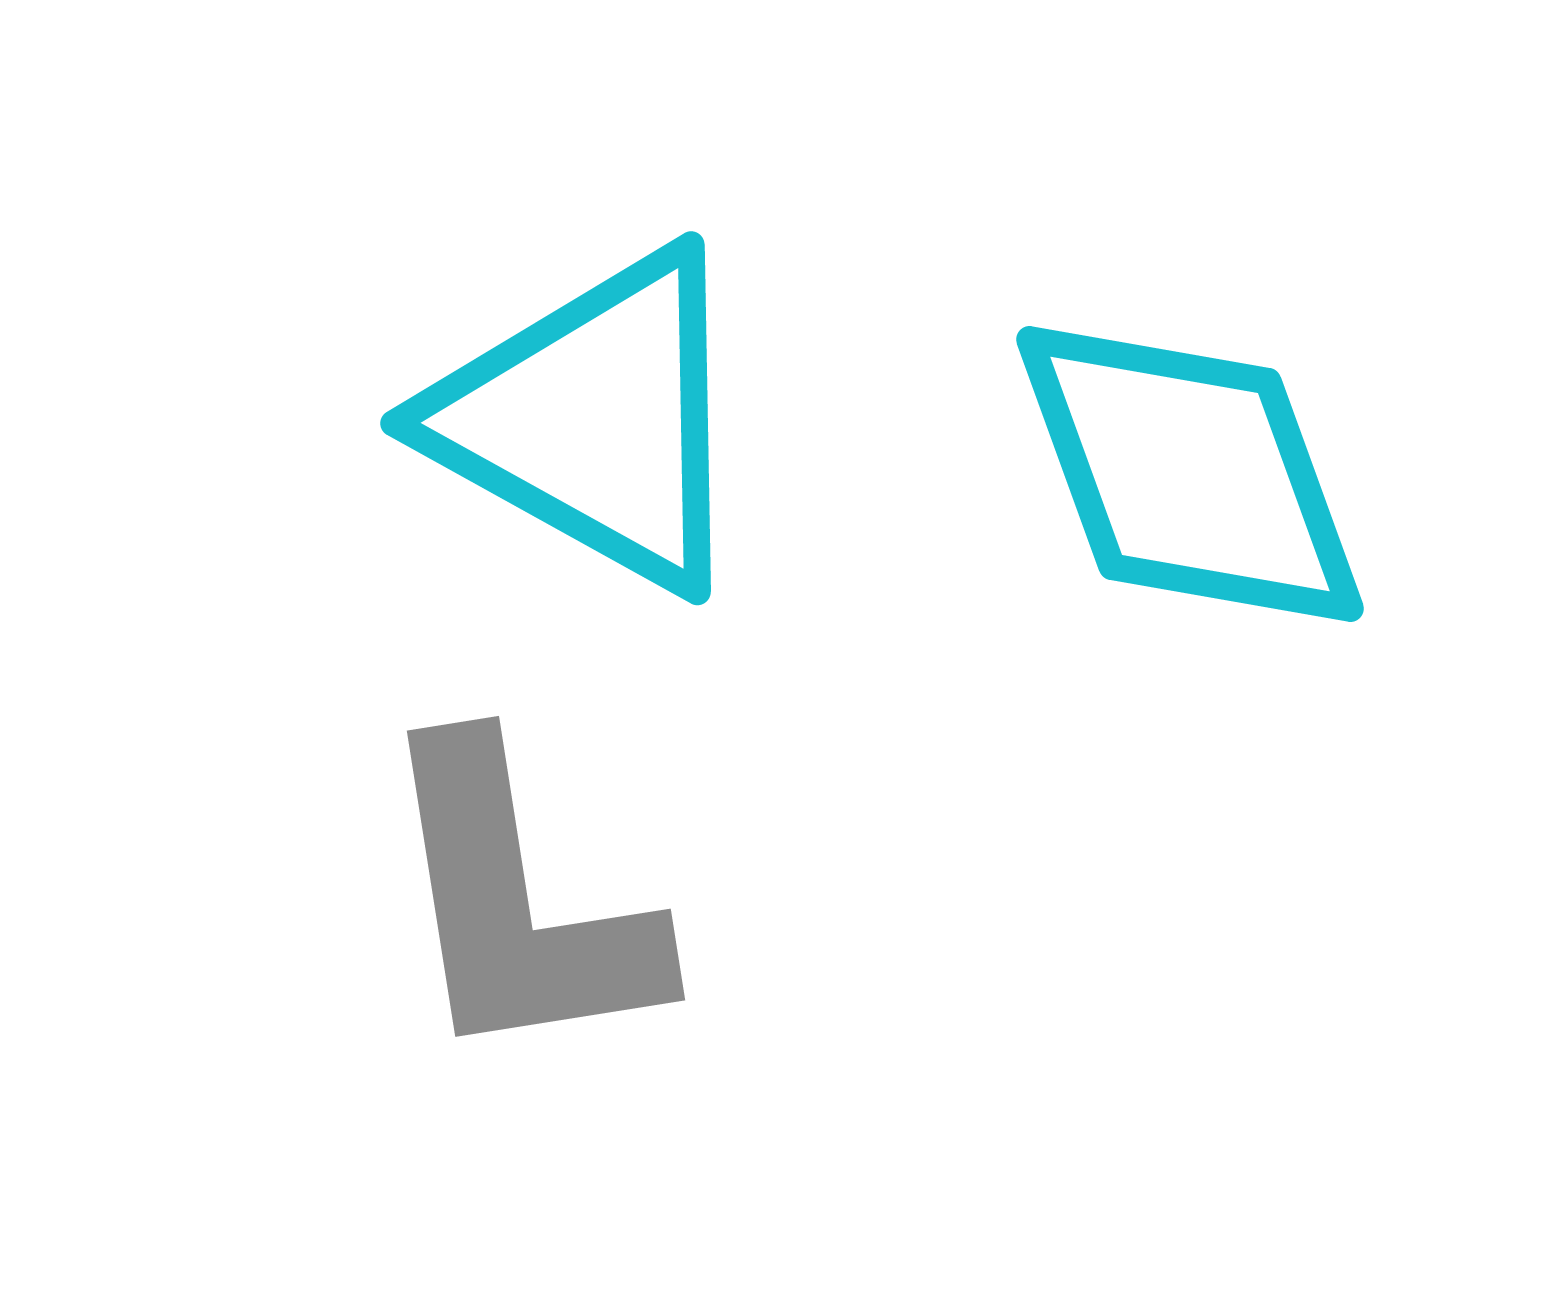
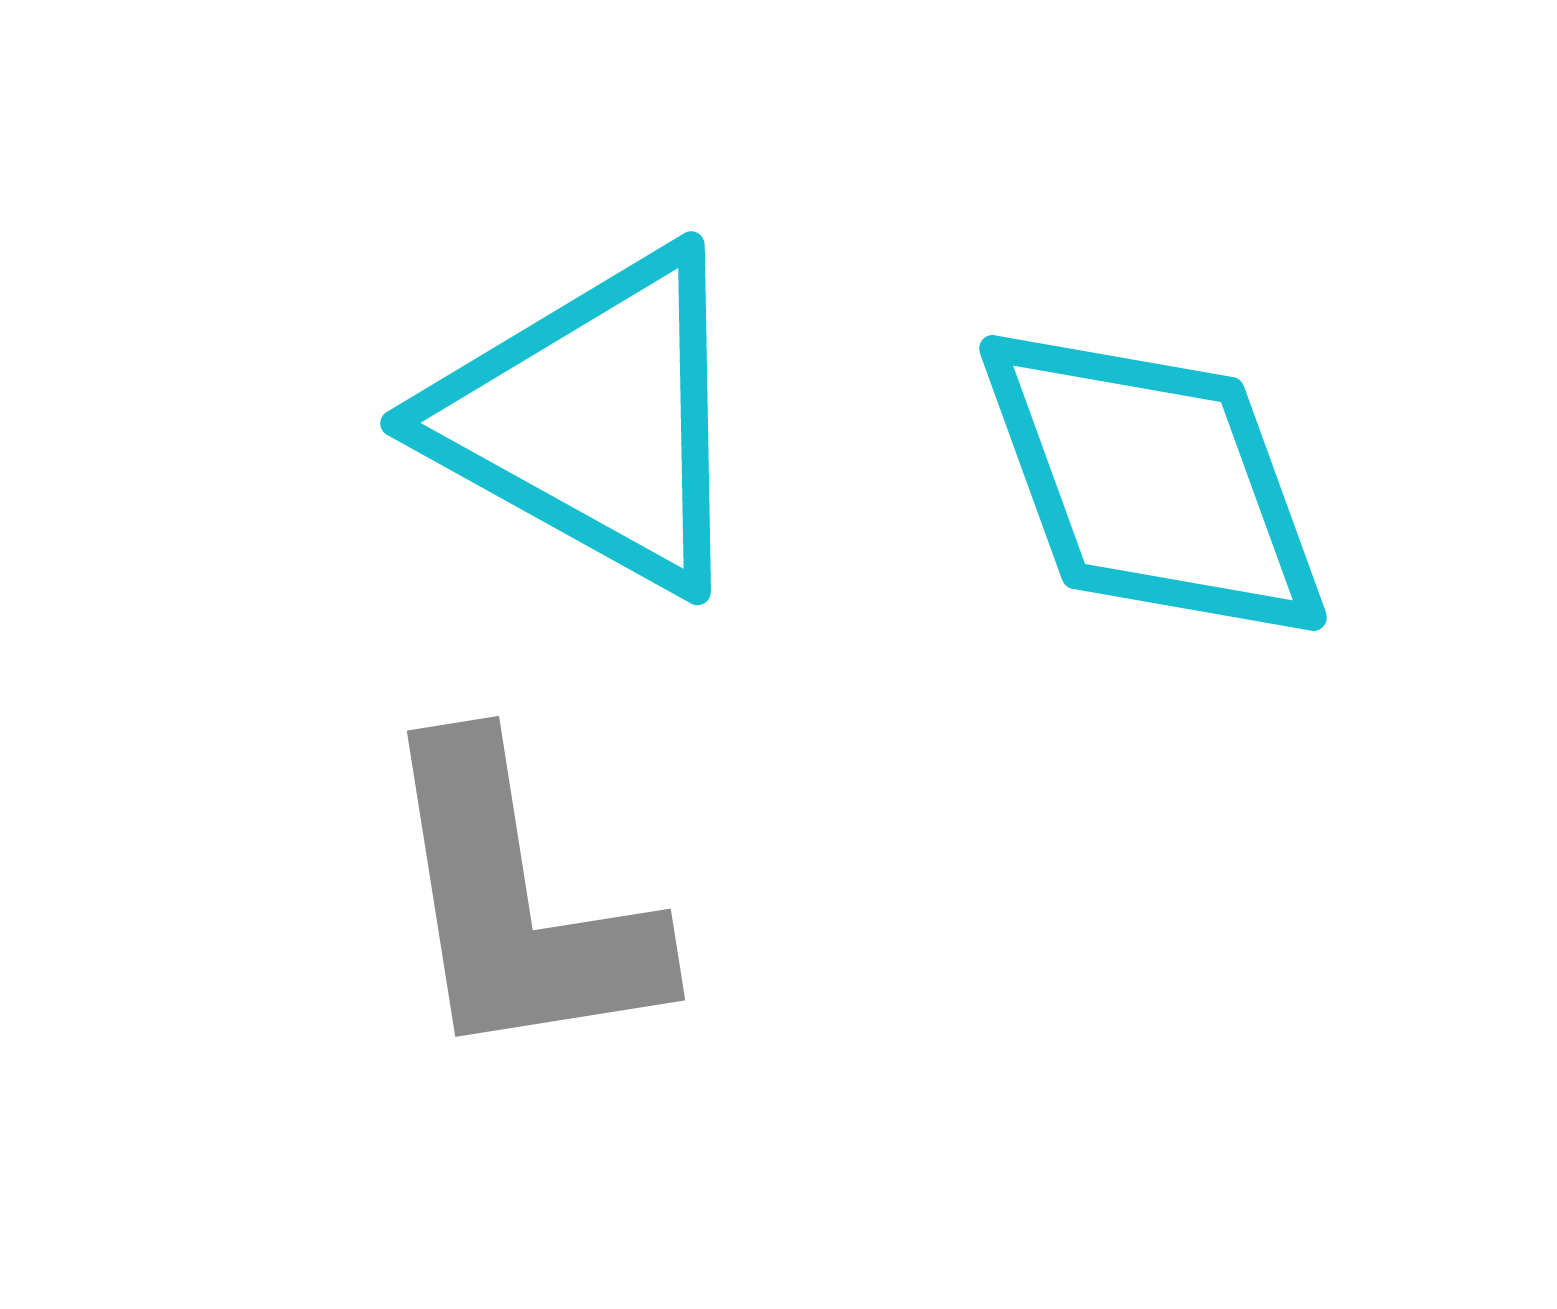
cyan diamond: moved 37 px left, 9 px down
